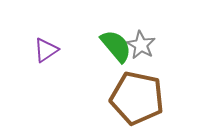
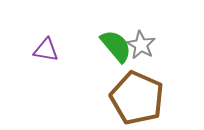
purple triangle: rotated 44 degrees clockwise
brown pentagon: rotated 12 degrees clockwise
